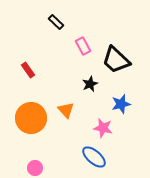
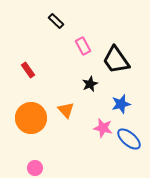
black rectangle: moved 1 px up
black trapezoid: rotated 12 degrees clockwise
blue ellipse: moved 35 px right, 18 px up
